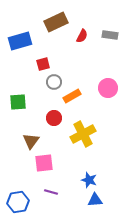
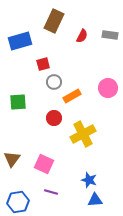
brown rectangle: moved 2 px left, 1 px up; rotated 40 degrees counterclockwise
brown triangle: moved 19 px left, 18 px down
pink square: moved 1 px down; rotated 30 degrees clockwise
